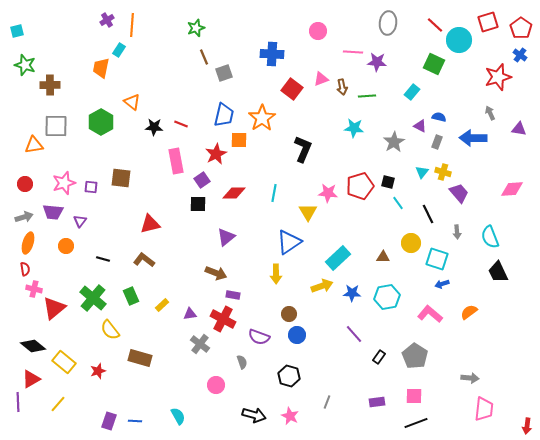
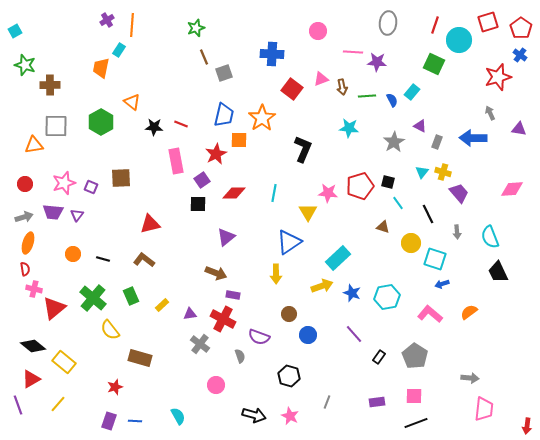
red line at (435, 25): rotated 66 degrees clockwise
cyan square at (17, 31): moved 2 px left; rotated 16 degrees counterclockwise
blue semicircle at (439, 117): moved 47 px left, 17 px up; rotated 48 degrees clockwise
cyan star at (354, 128): moved 5 px left
brown square at (121, 178): rotated 10 degrees counterclockwise
purple square at (91, 187): rotated 16 degrees clockwise
purple triangle at (80, 221): moved 3 px left, 6 px up
orange circle at (66, 246): moved 7 px right, 8 px down
brown triangle at (383, 257): moved 30 px up; rotated 16 degrees clockwise
cyan square at (437, 259): moved 2 px left
blue star at (352, 293): rotated 18 degrees clockwise
blue circle at (297, 335): moved 11 px right
gray semicircle at (242, 362): moved 2 px left, 6 px up
red star at (98, 371): moved 17 px right, 16 px down
purple line at (18, 402): moved 3 px down; rotated 18 degrees counterclockwise
